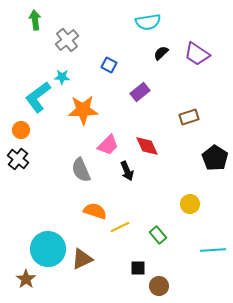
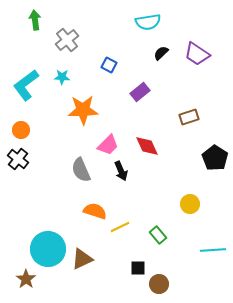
cyan L-shape: moved 12 px left, 12 px up
black arrow: moved 6 px left
brown circle: moved 2 px up
